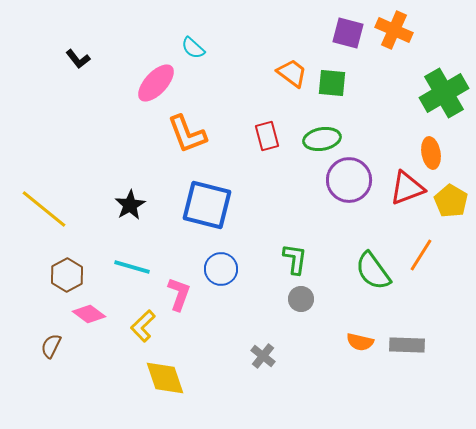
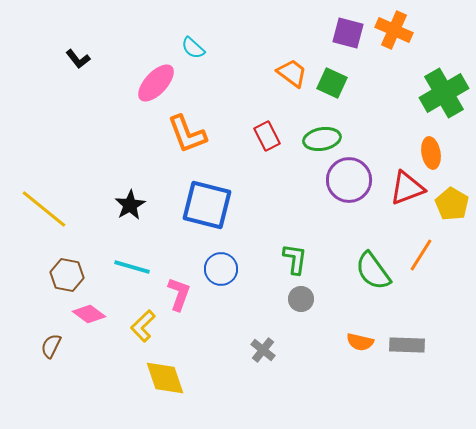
green square: rotated 20 degrees clockwise
red rectangle: rotated 12 degrees counterclockwise
yellow pentagon: moved 1 px right, 3 px down
brown hexagon: rotated 20 degrees counterclockwise
gray cross: moved 6 px up
